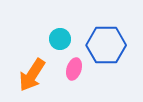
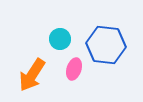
blue hexagon: rotated 6 degrees clockwise
